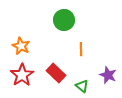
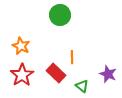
green circle: moved 4 px left, 5 px up
orange line: moved 9 px left, 8 px down
purple star: moved 1 px up
